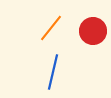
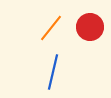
red circle: moved 3 px left, 4 px up
